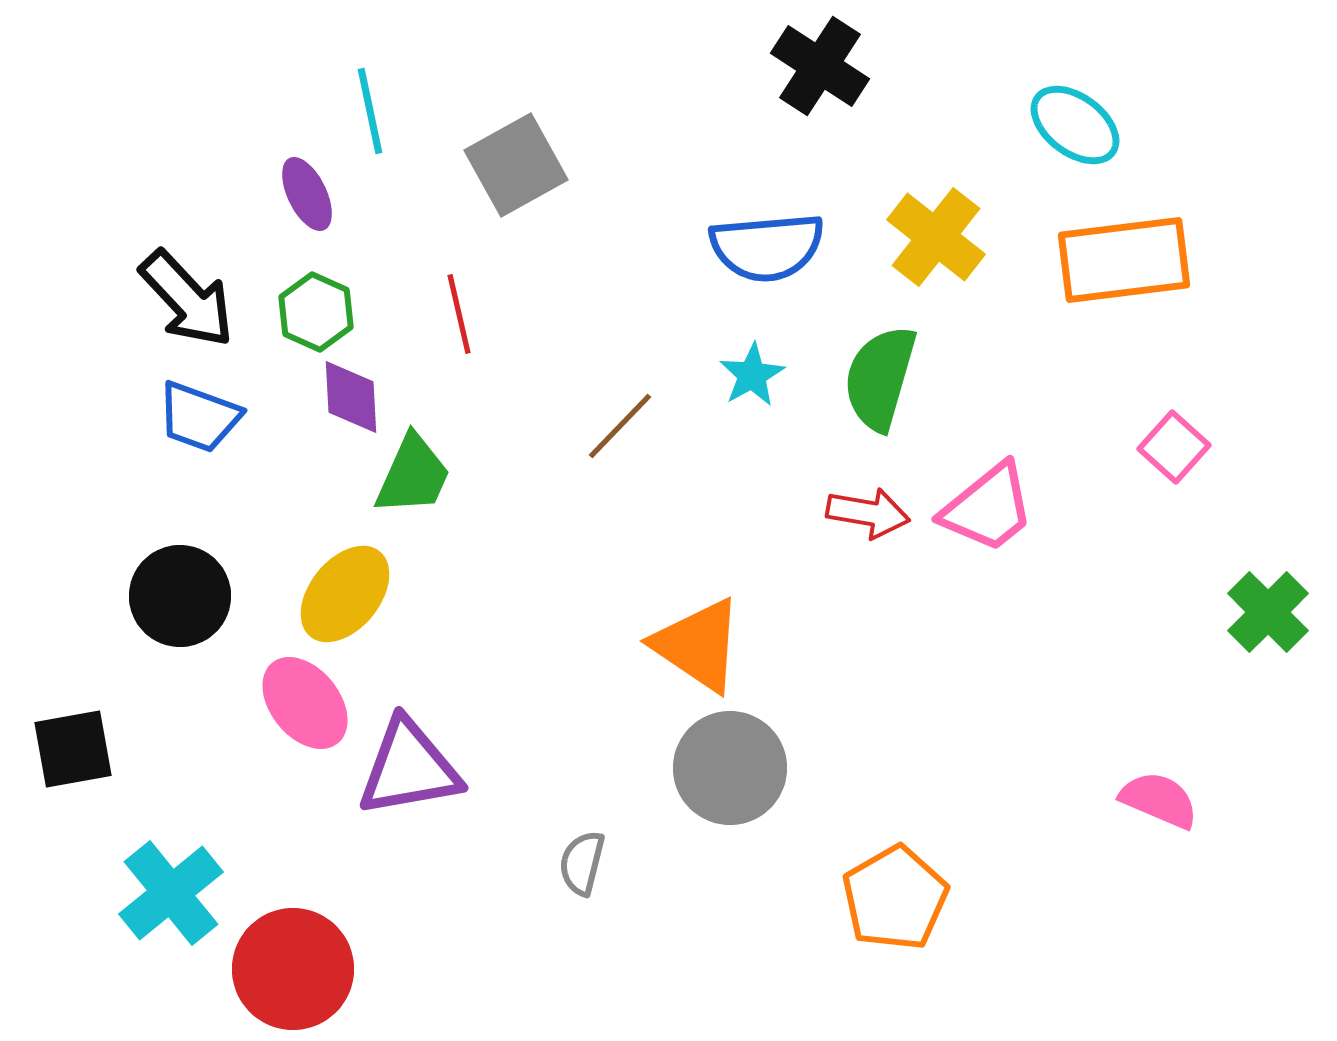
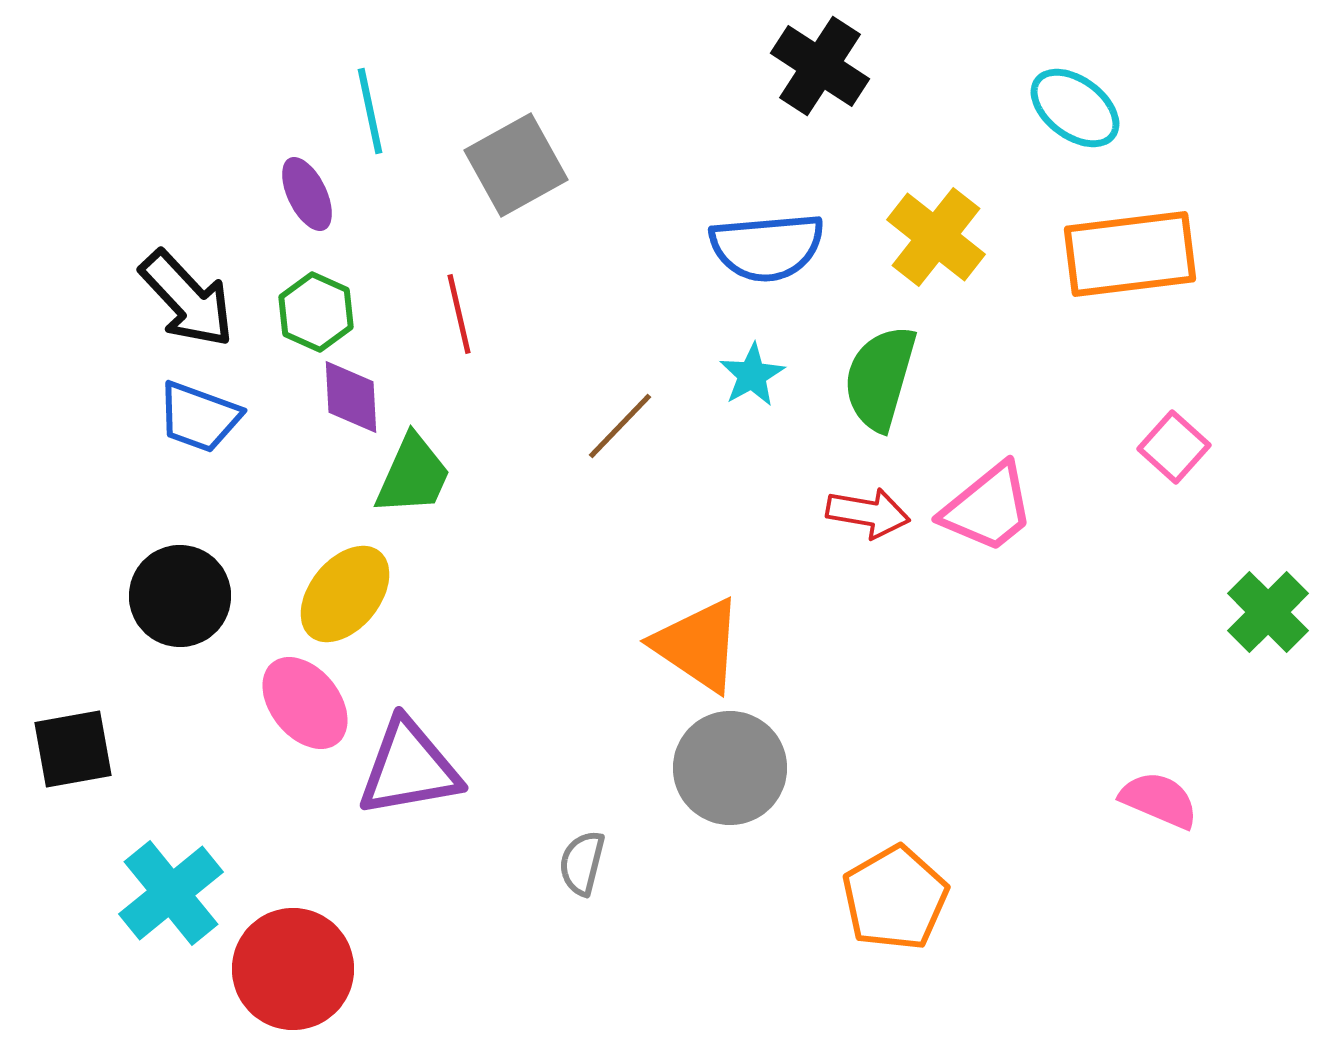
cyan ellipse: moved 17 px up
orange rectangle: moved 6 px right, 6 px up
